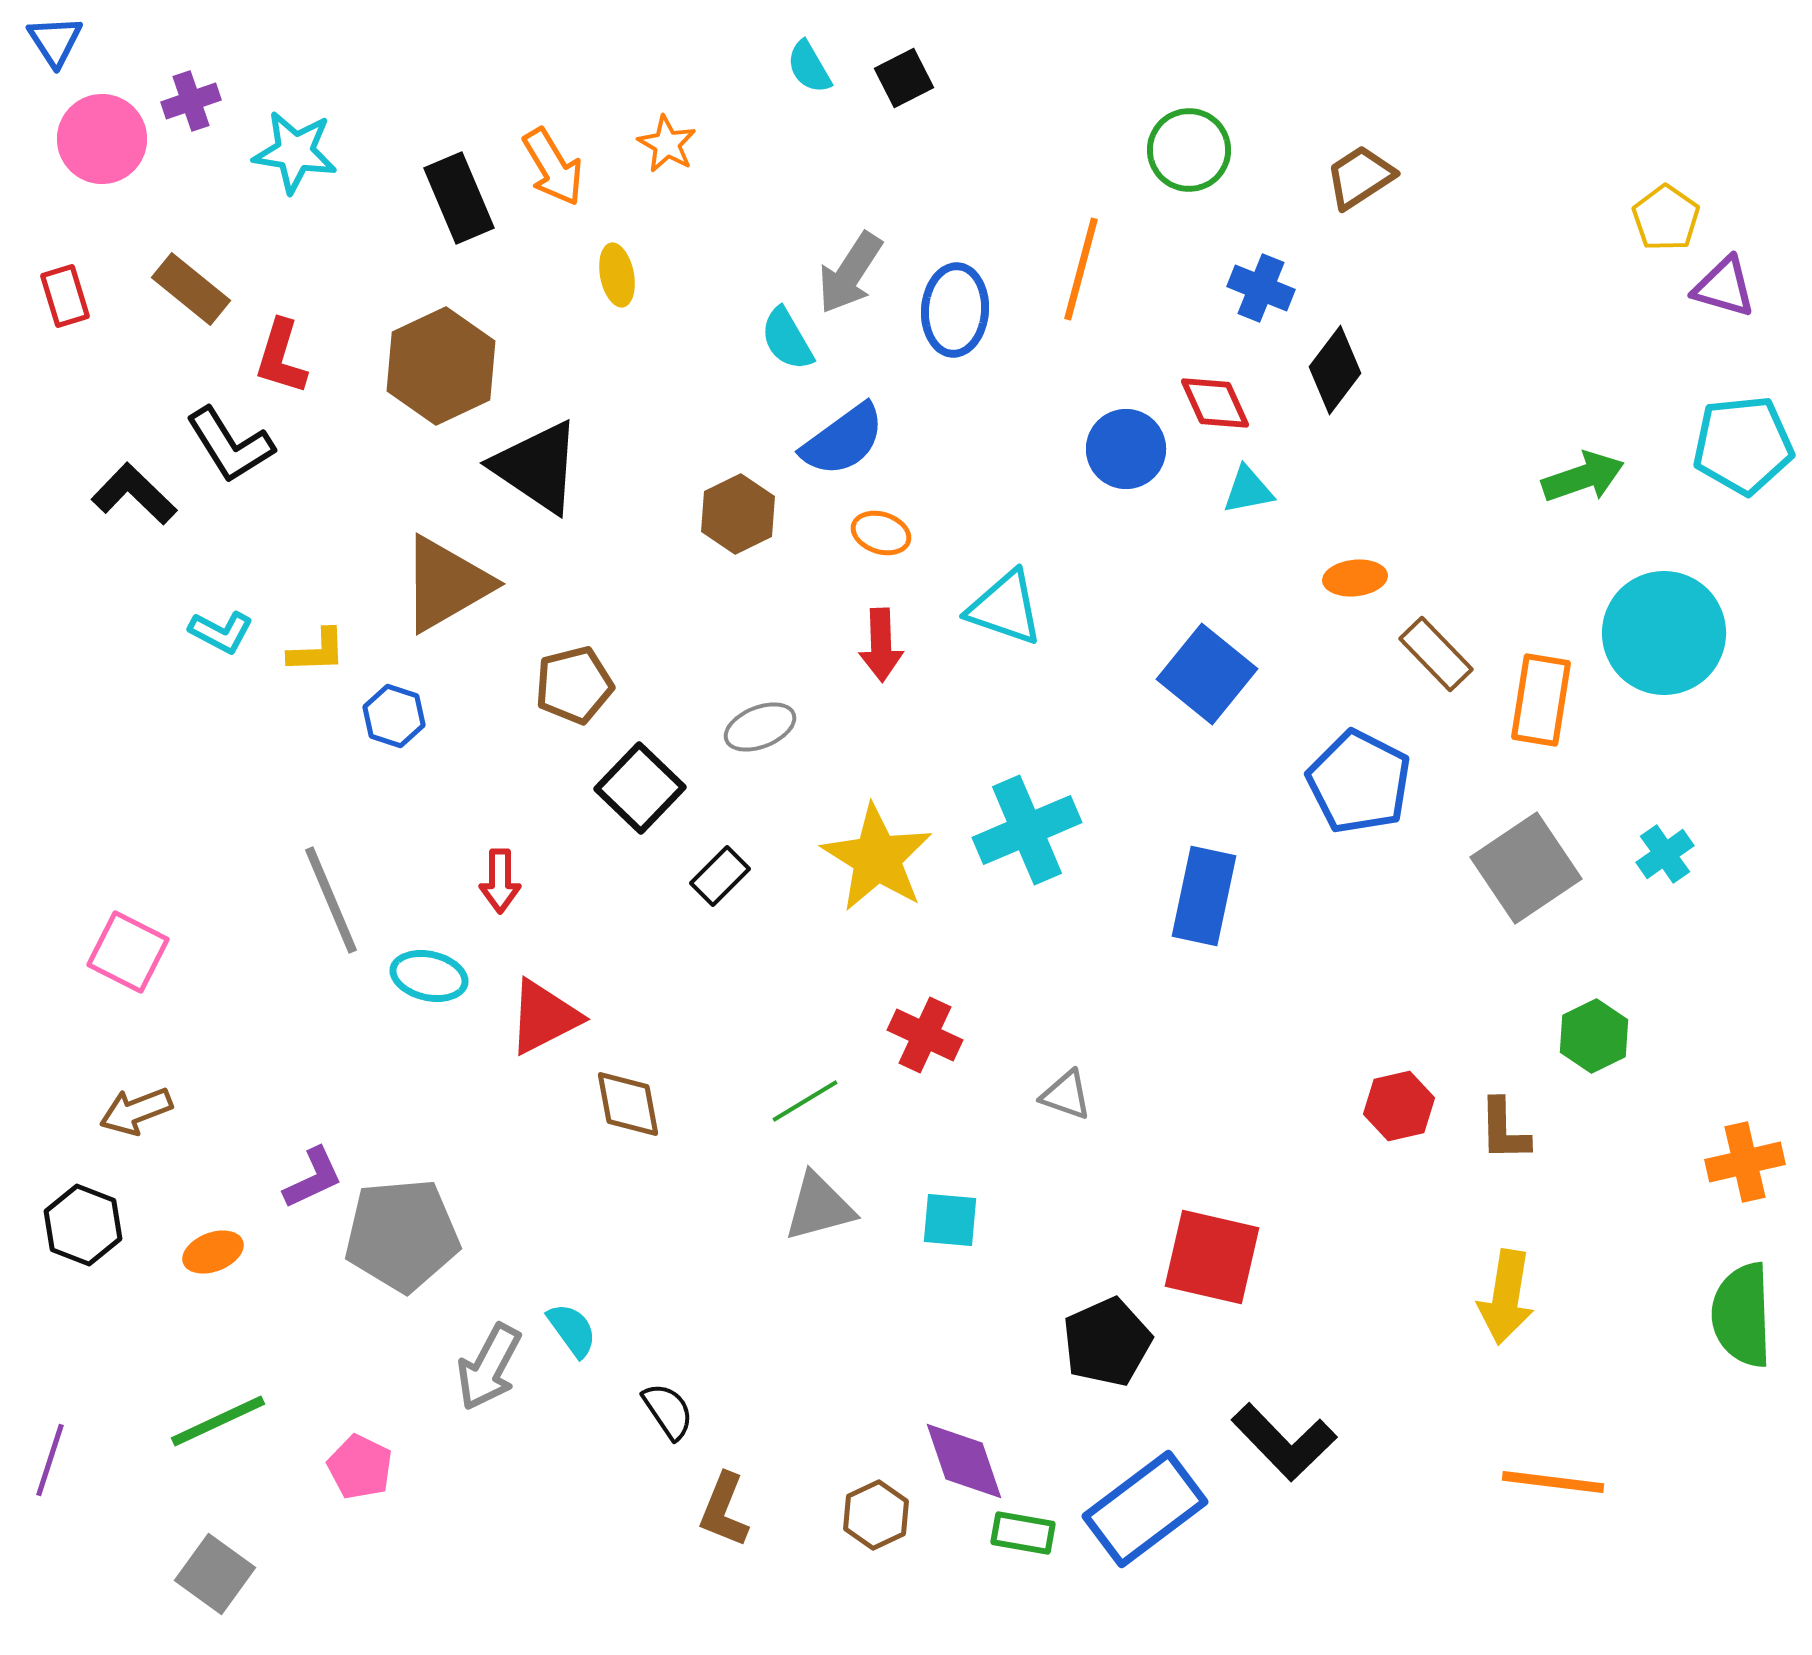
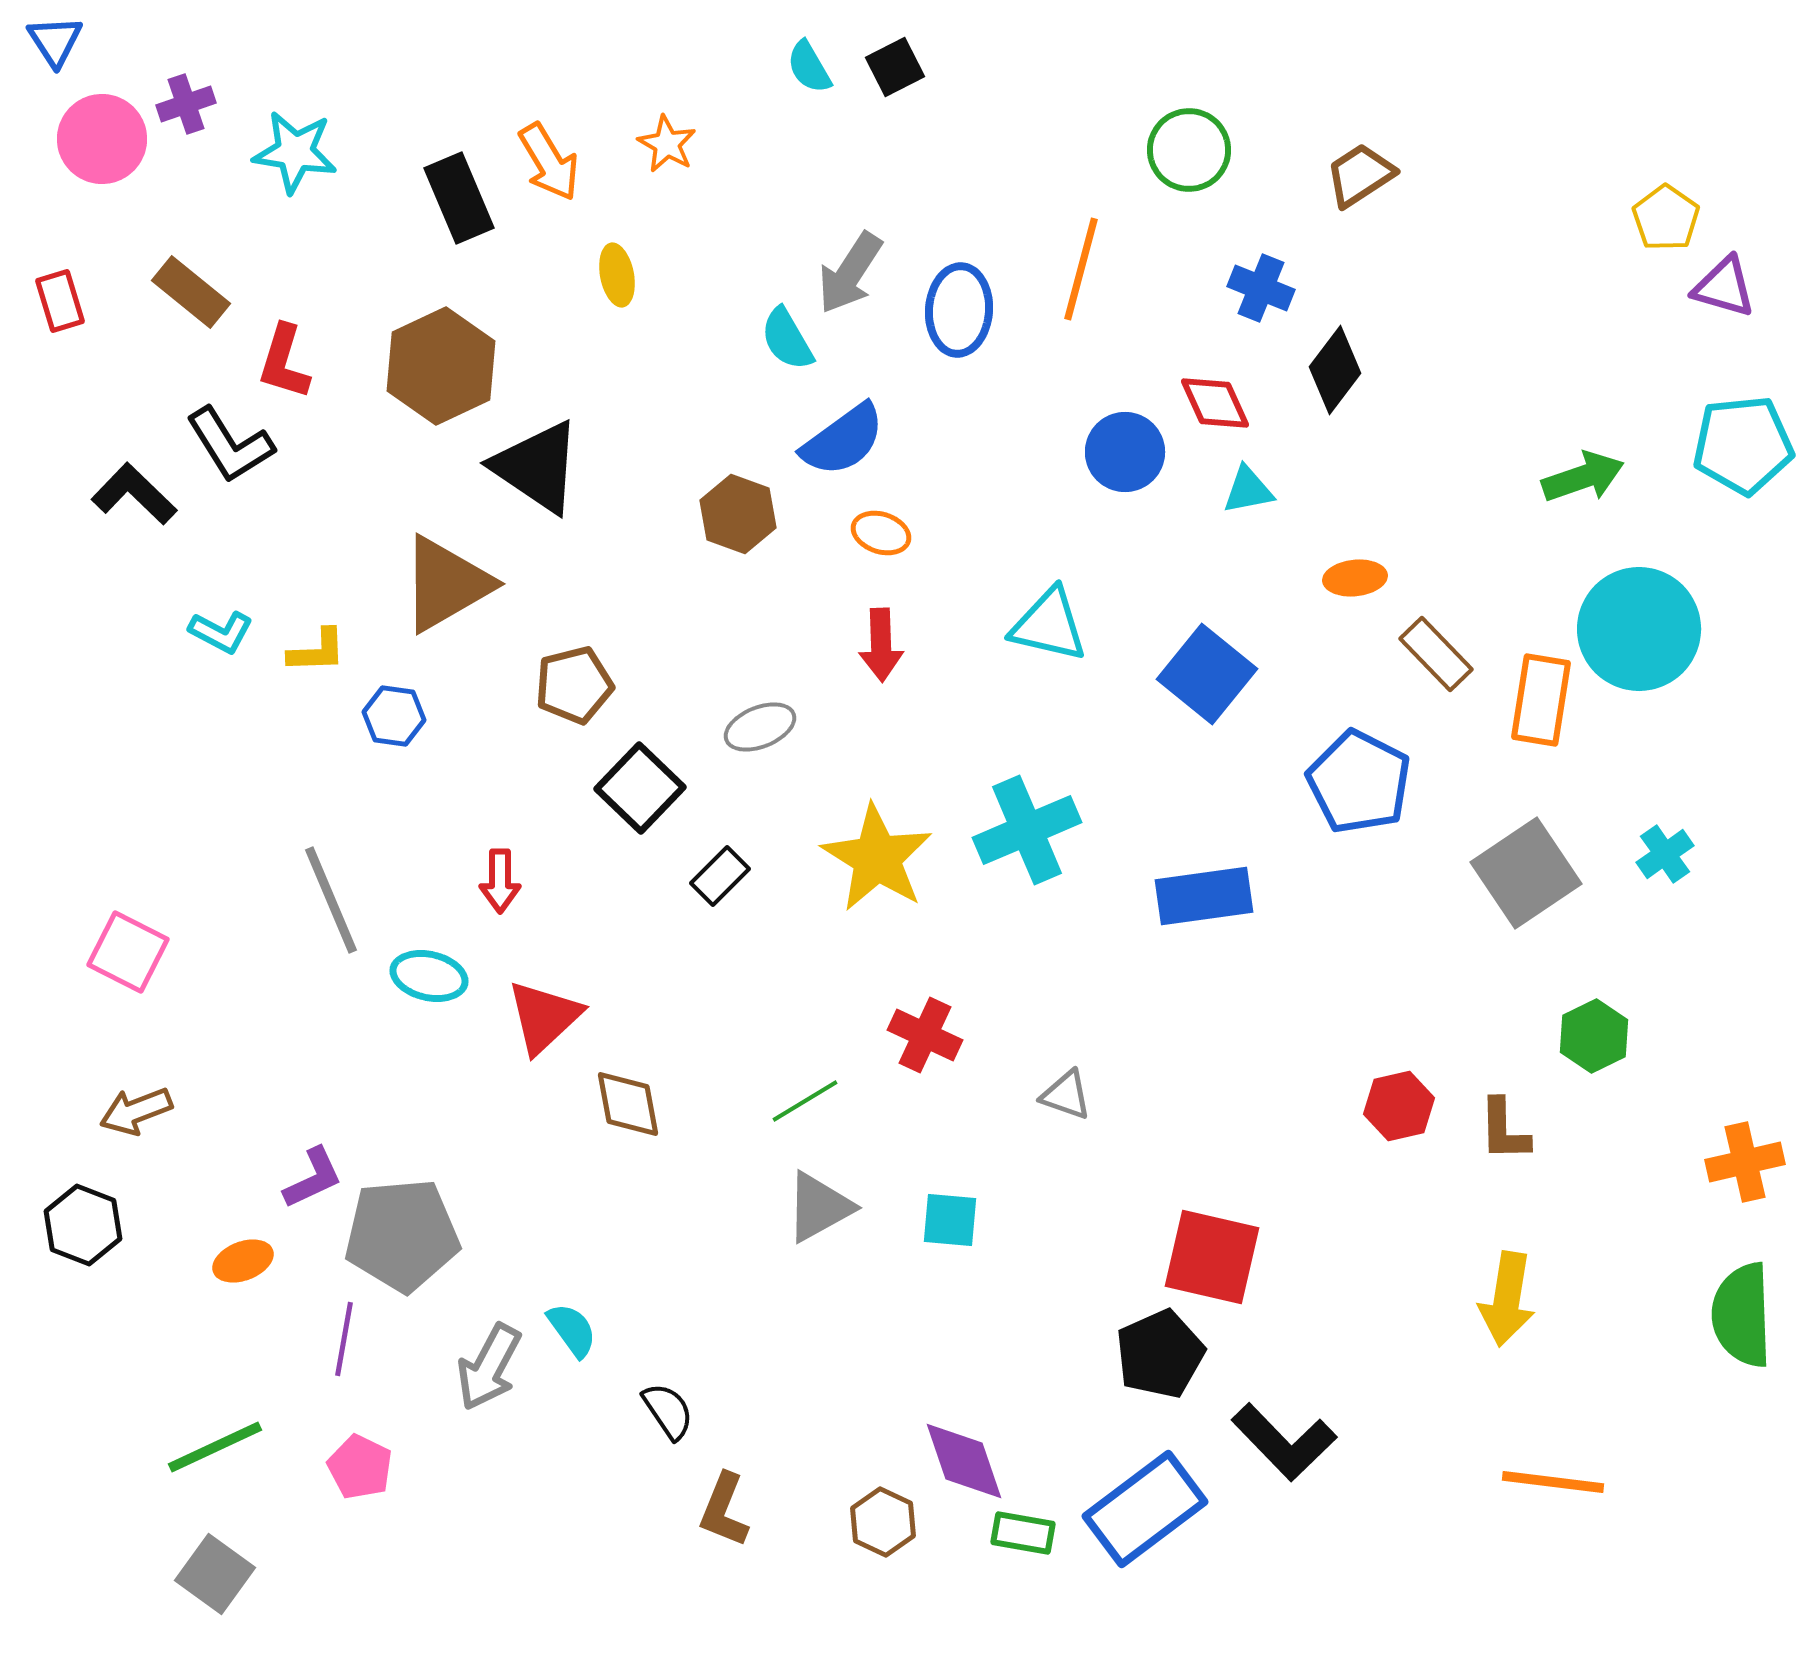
black square at (904, 78): moved 9 px left, 11 px up
purple cross at (191, 101): moved 5 px left, 3 px down
orange arrow at (553, 167): moved 4 px left, 5 px up
brown trapezoid at (1360, 177): moved 2 px up
brown rectangle at (191, 289): moved 3 px down
red rectangle at (65, 296): moved 5 px left, 5 px down
blue ellipse at (955, 310): moved 4 px right
red L-shape at (281, 357): moved 3 px right, 5 px down
blue circle at (1126, 449): moved 1 px left, 3 px down
brown hexagon at (738, 514): rotated 14 degrees counterclockwise
cyan triangle at (1005, 608): moved 44 px right, 17 px down; rotated 6 degrees counterclockwise
cyan circle at (1664, 633): moved 25 px left, 4 px up
blue hexagon at (394, 716): rotated 10 degrees counterclockwise
gray square at (1526, 868): moved 5 px down
blue rectangle at (1204, 896): rotated 70 degrees clockwise
red triangle at (544, 1017): rotated 16 degrees counterclockwise
gray triangle at (819, 1207): rotated 14 degrees counterclockwise
orange ellipse at (213, 1252): moved 30 px right, 9 px down
yellow arrow at (1506, 1297): moved 1 px right, 2 px down
black pentagon at (1107, 1342): moved 53 px right, 12 px down
green line at (218, 1421): moved 3 px left, 26 px down
purple line at (50, 1460): moved 294 px right, 121 px up; rotated 8 degrees counterclockwise
brown hexagon at (876, 1515): moved 7 px right, 7 px down; rotated 10 degrees counterclockwise
